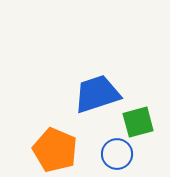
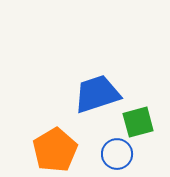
orange pentagon: rotated 18 degrees clockwise
